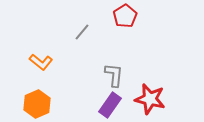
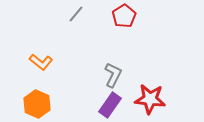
red pentagon: moved 1 px left
gray line: moved 6 px left, 18 px up
gray L-shape: moved 1 px left; rotated 20 degrees clockwise
red star: rotated 8 degrees counterclockwise
orange hexagon: rotated 12 degrees counterclockwise
